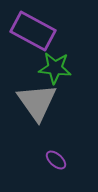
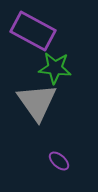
purple ellipse: moved 3 px right, 1 px down
